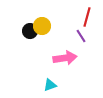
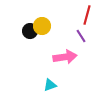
red line: moved 2 px up
pink arrow: moved 1 px up
